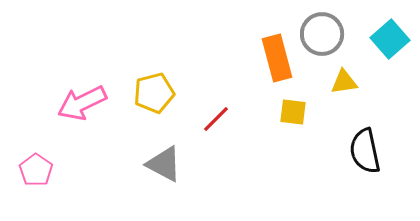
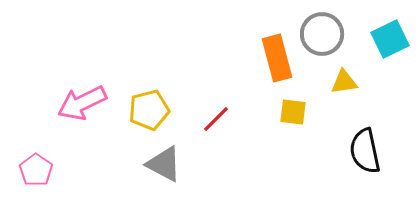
cyan square: rotated 15 degrees clockwise
yellow pentagon: moved 5 px left, 17 px down
